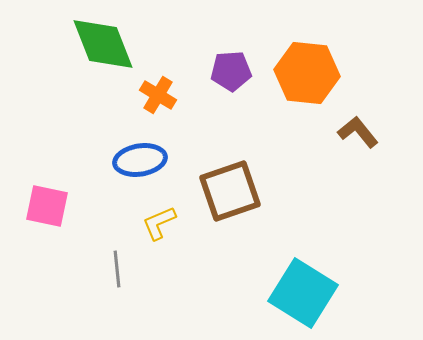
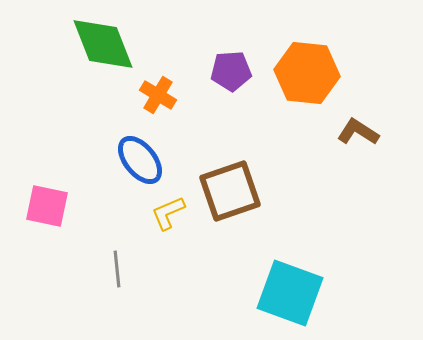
brown L-shape: rotated 18 degrees counterclockwise
blue ellipse: rotated 60 degrees clockwise
yellow L-shape: moved 9 px right, 10 px up
cyan square: moved 13 px left; rotated 12 degrees counterclockwise
